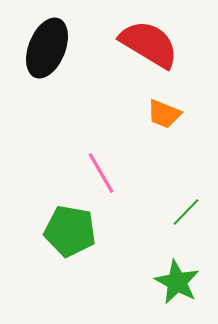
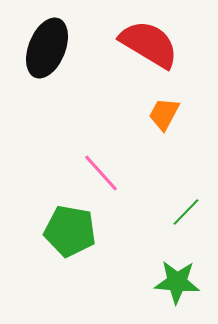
orange trapezoid: rotated 96 degrees clockwise
pink line: rotated 12 degrees counterclockwise
green star: rotated 24 degrees counterclockwise
